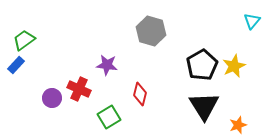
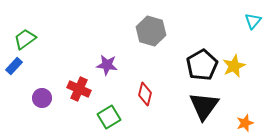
cyan triangle: moved 1 px right
green trapezoid: moved 1 px right, 1 px up
blue rectangle: moved 2 px left, 1 px down
red diamond: moved 5 px right
purple circle: moved 10 px left
black triangle: rotated 8 degrees clockwise
orange star: moved 7 px right, 2 px up
